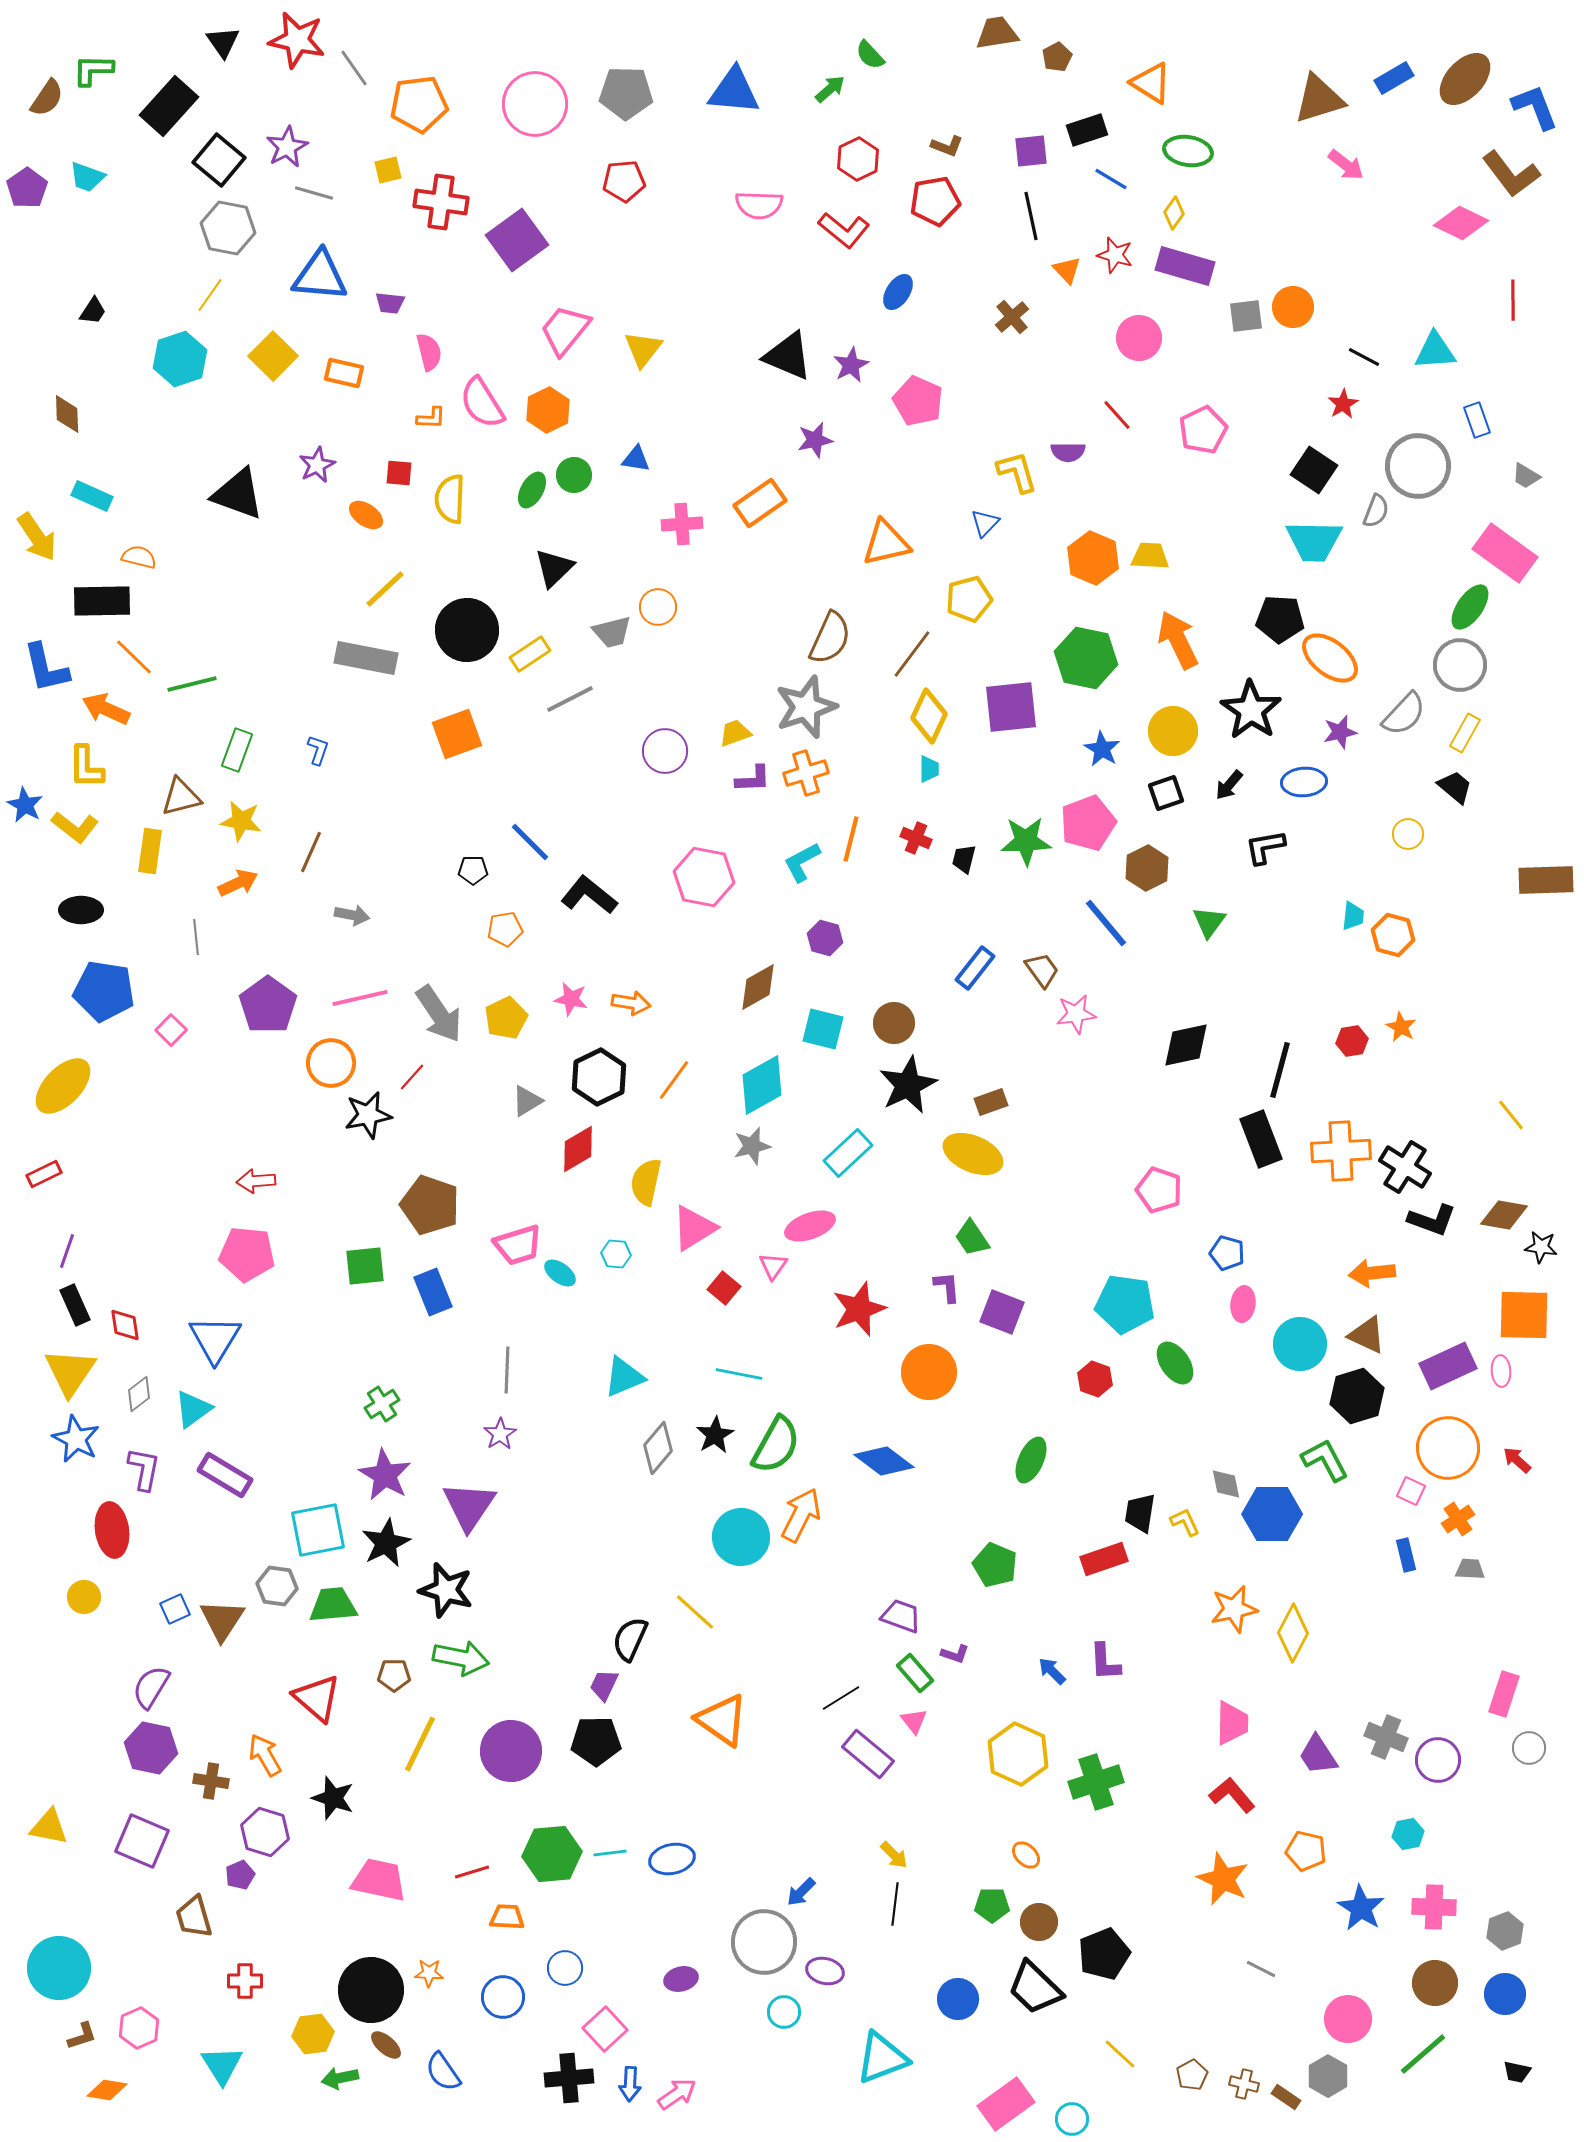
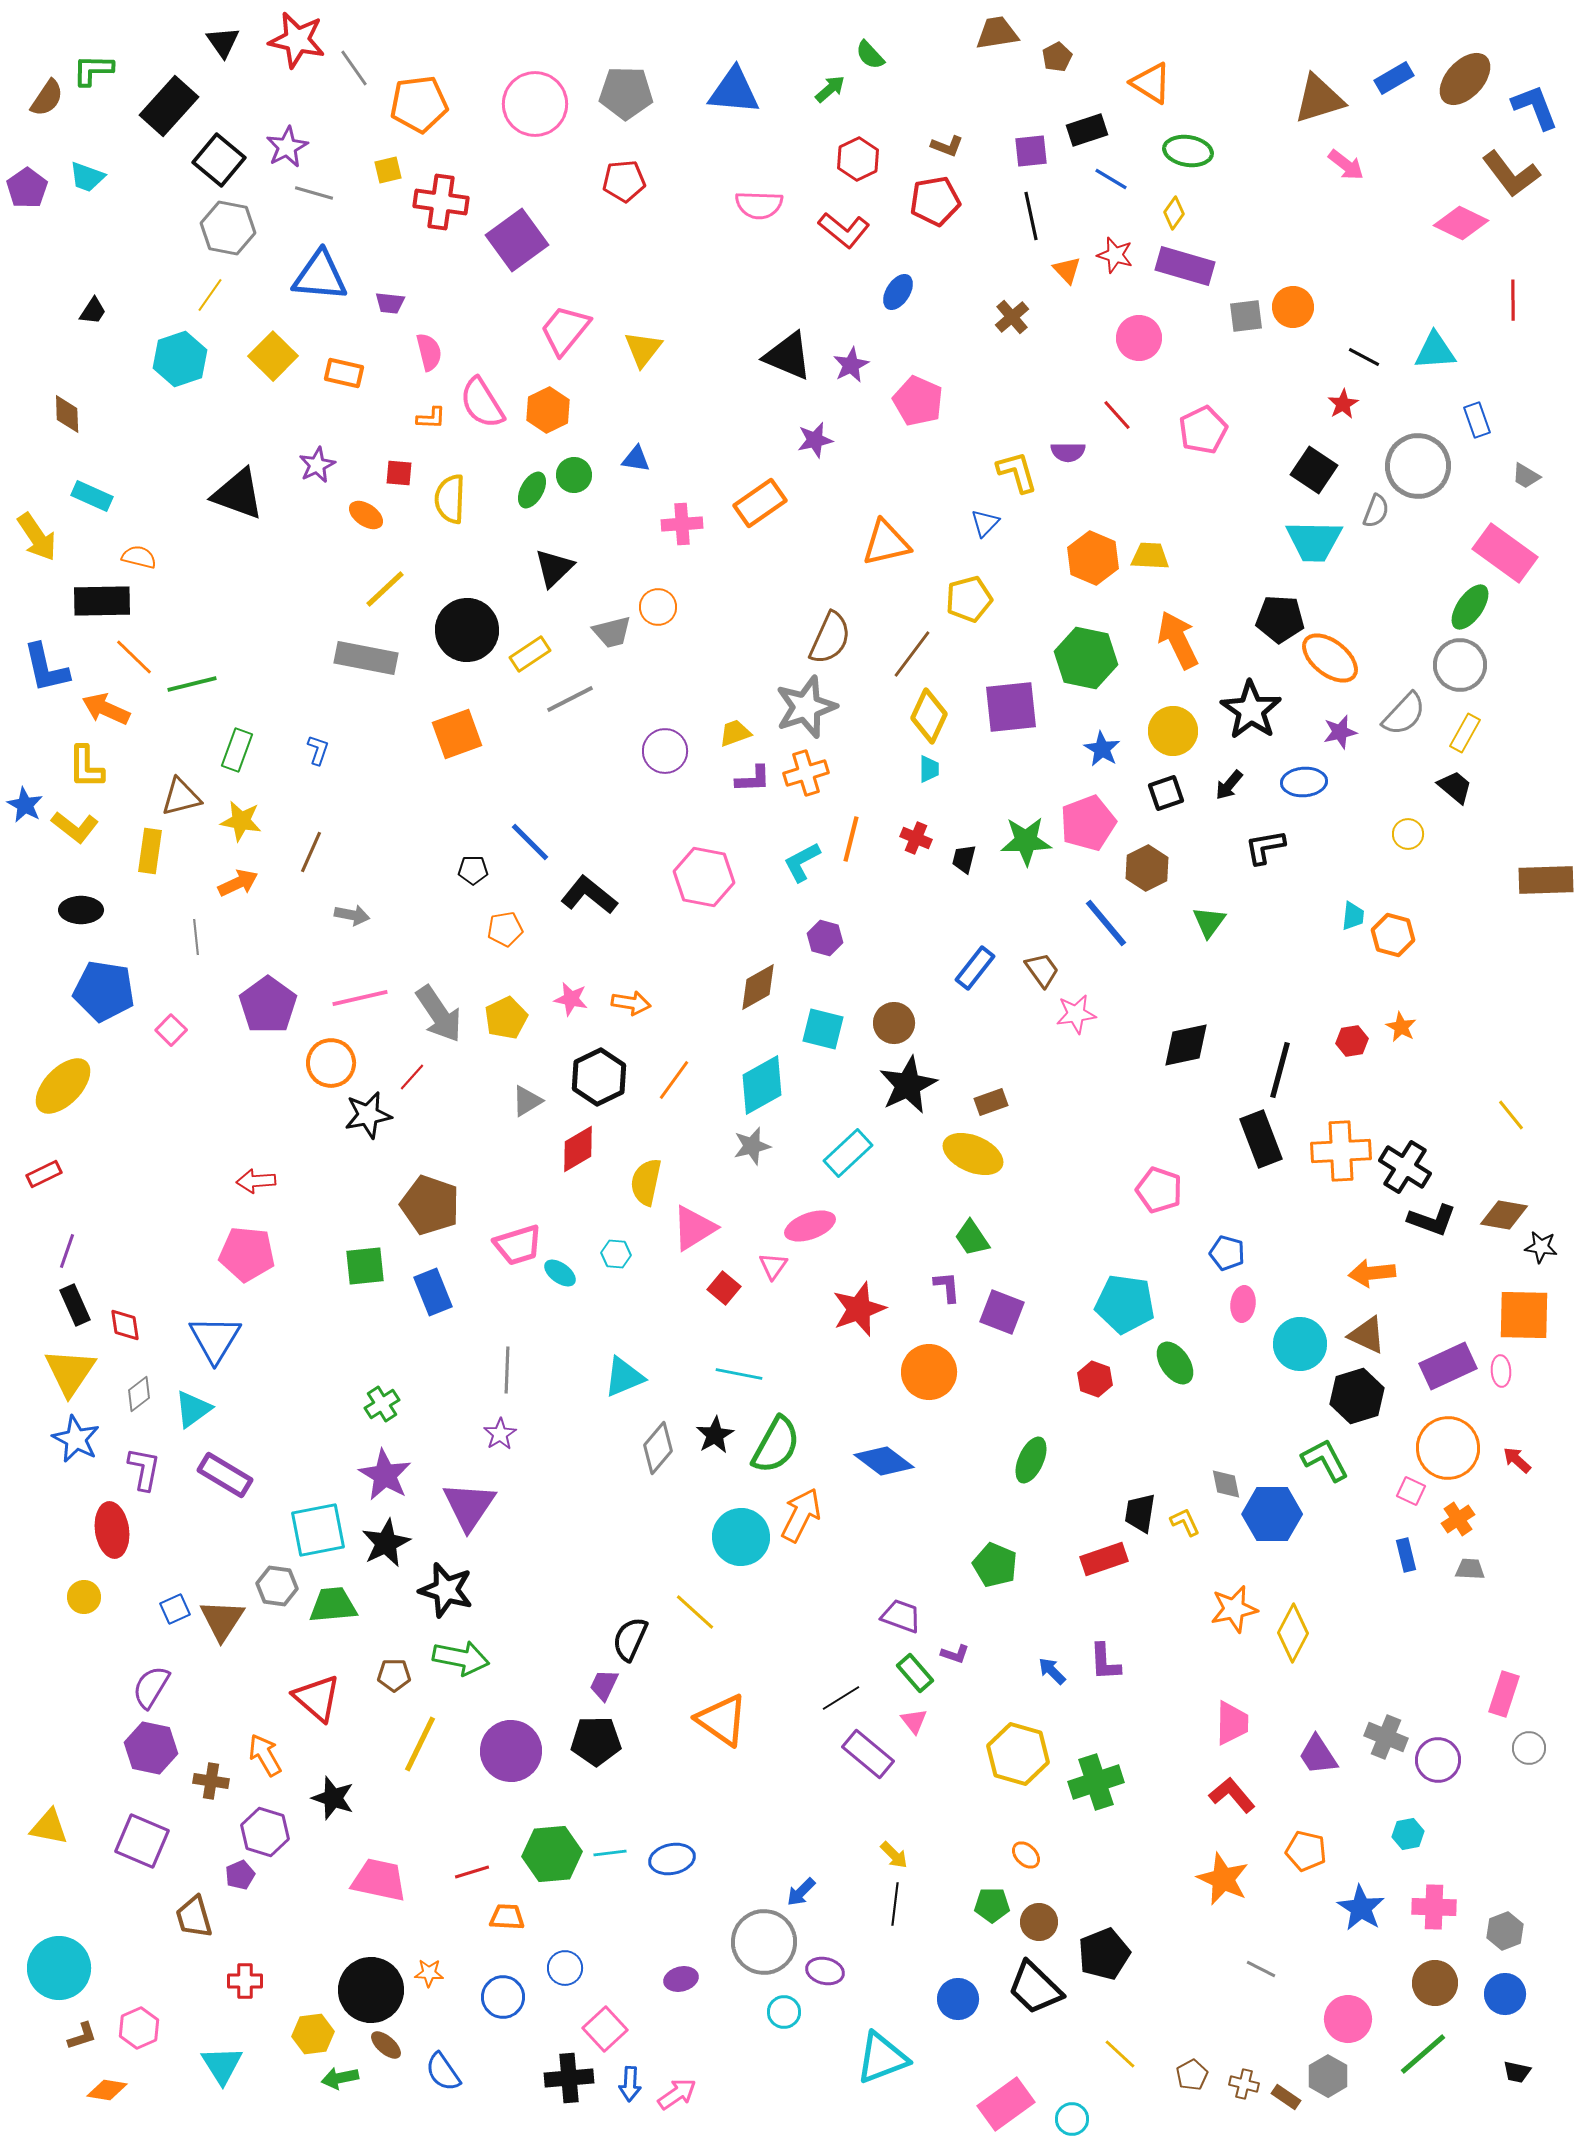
yellow hexagon at (1018, 1754): rotated 8 degrees counterclockwise
